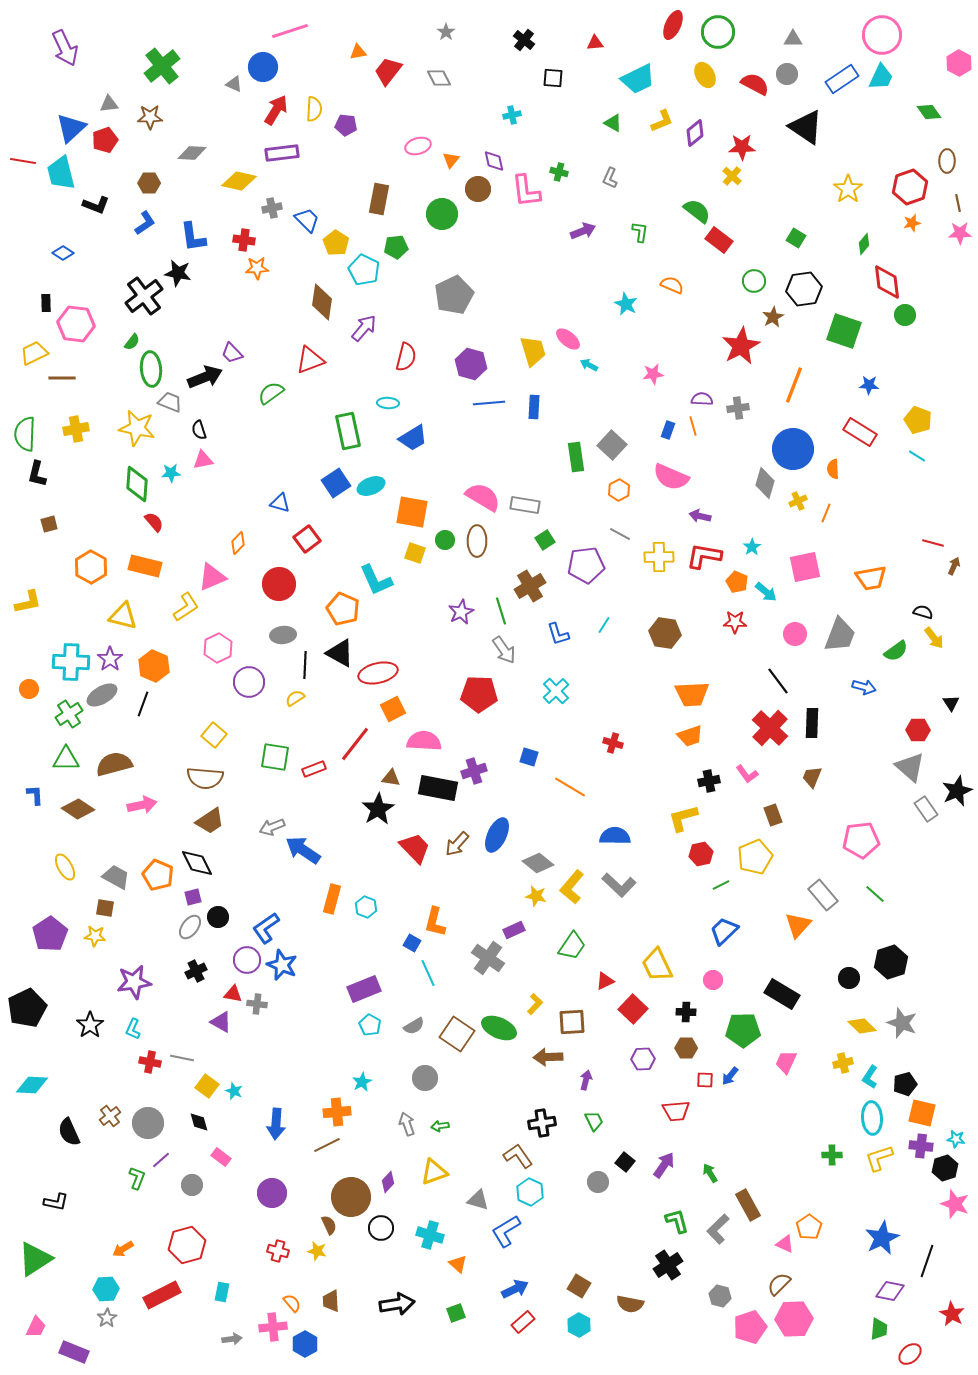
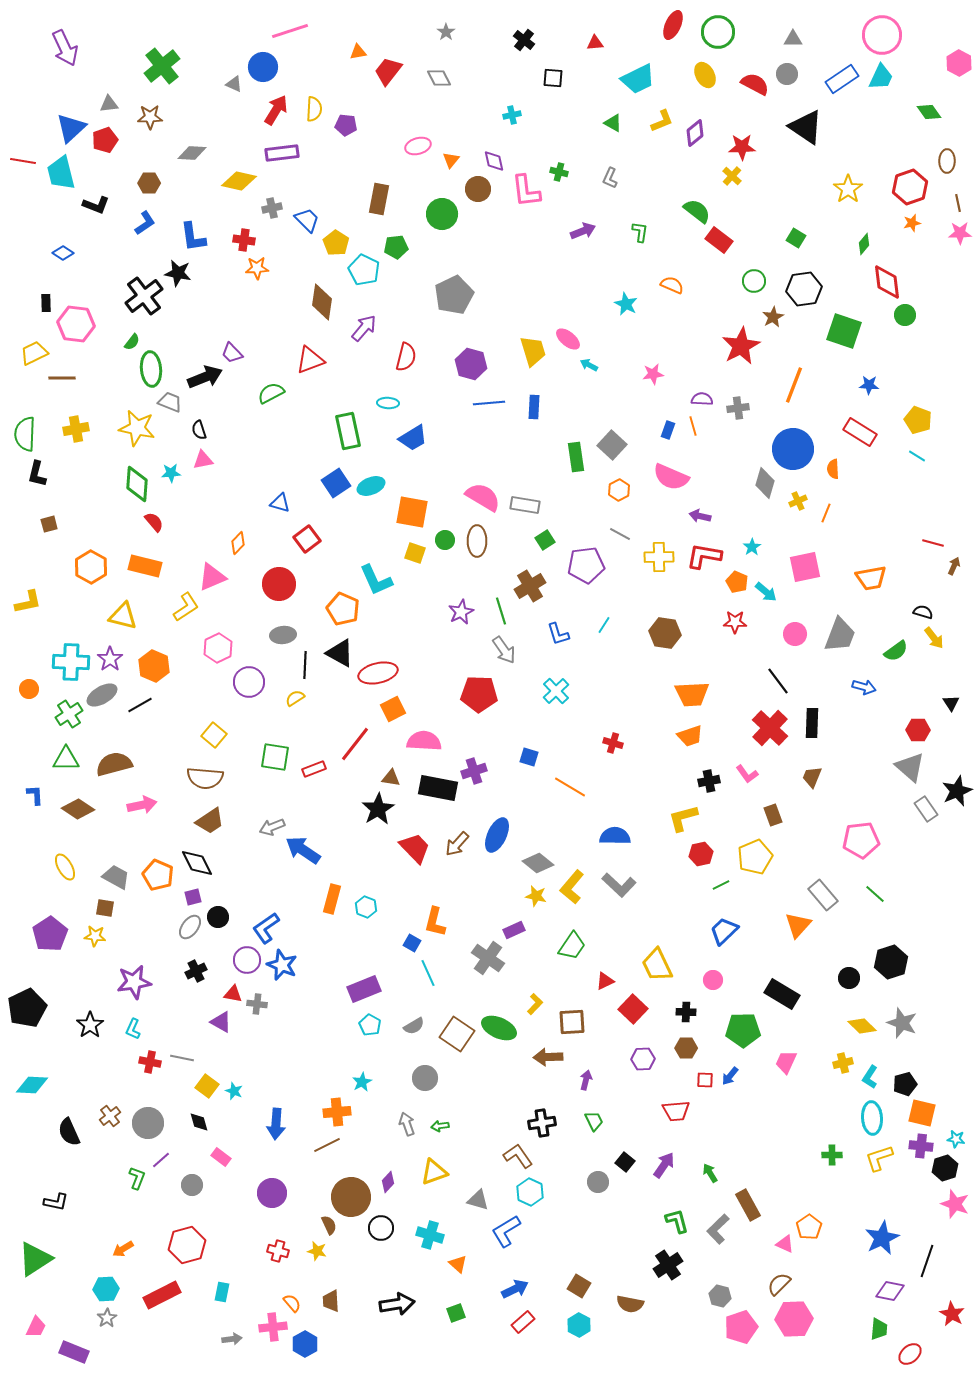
green semicircle at (271, 393): rotated 8 degrees clockwise
black line at (143, 704): moved 3 px left, 1 px down; rotated 40 degrees clockwise
pink pentagon at (750, 1327): moved 9 px left
